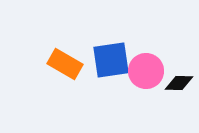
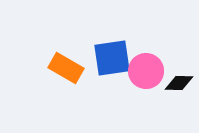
blue square: moved 1 px right, 2 px up
orange rectangle: moved 1 px right, 4 px down
